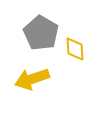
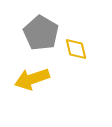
yellow diamond: moved 1 px right; rotated 10 degrees counterclockwise
